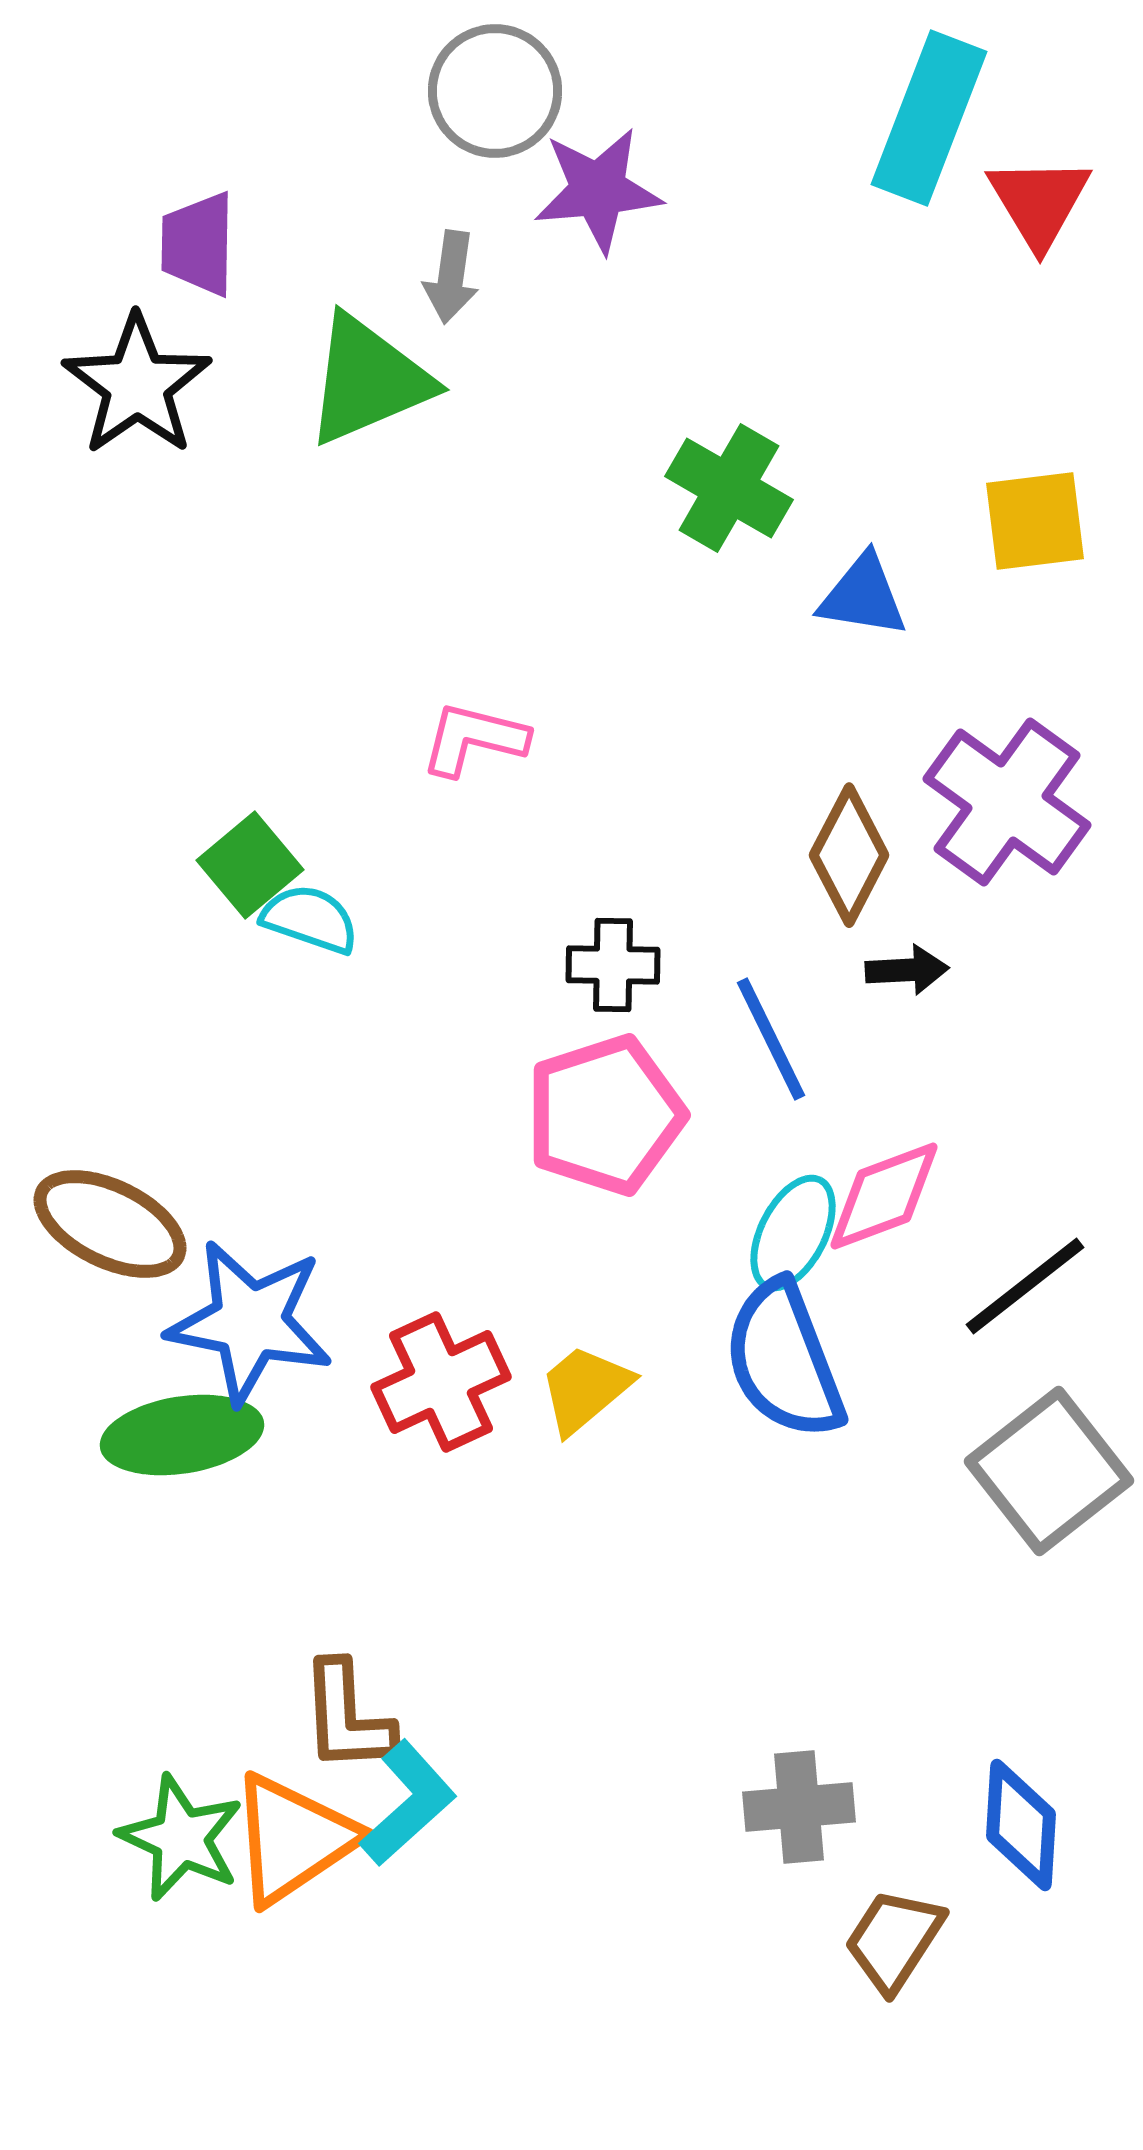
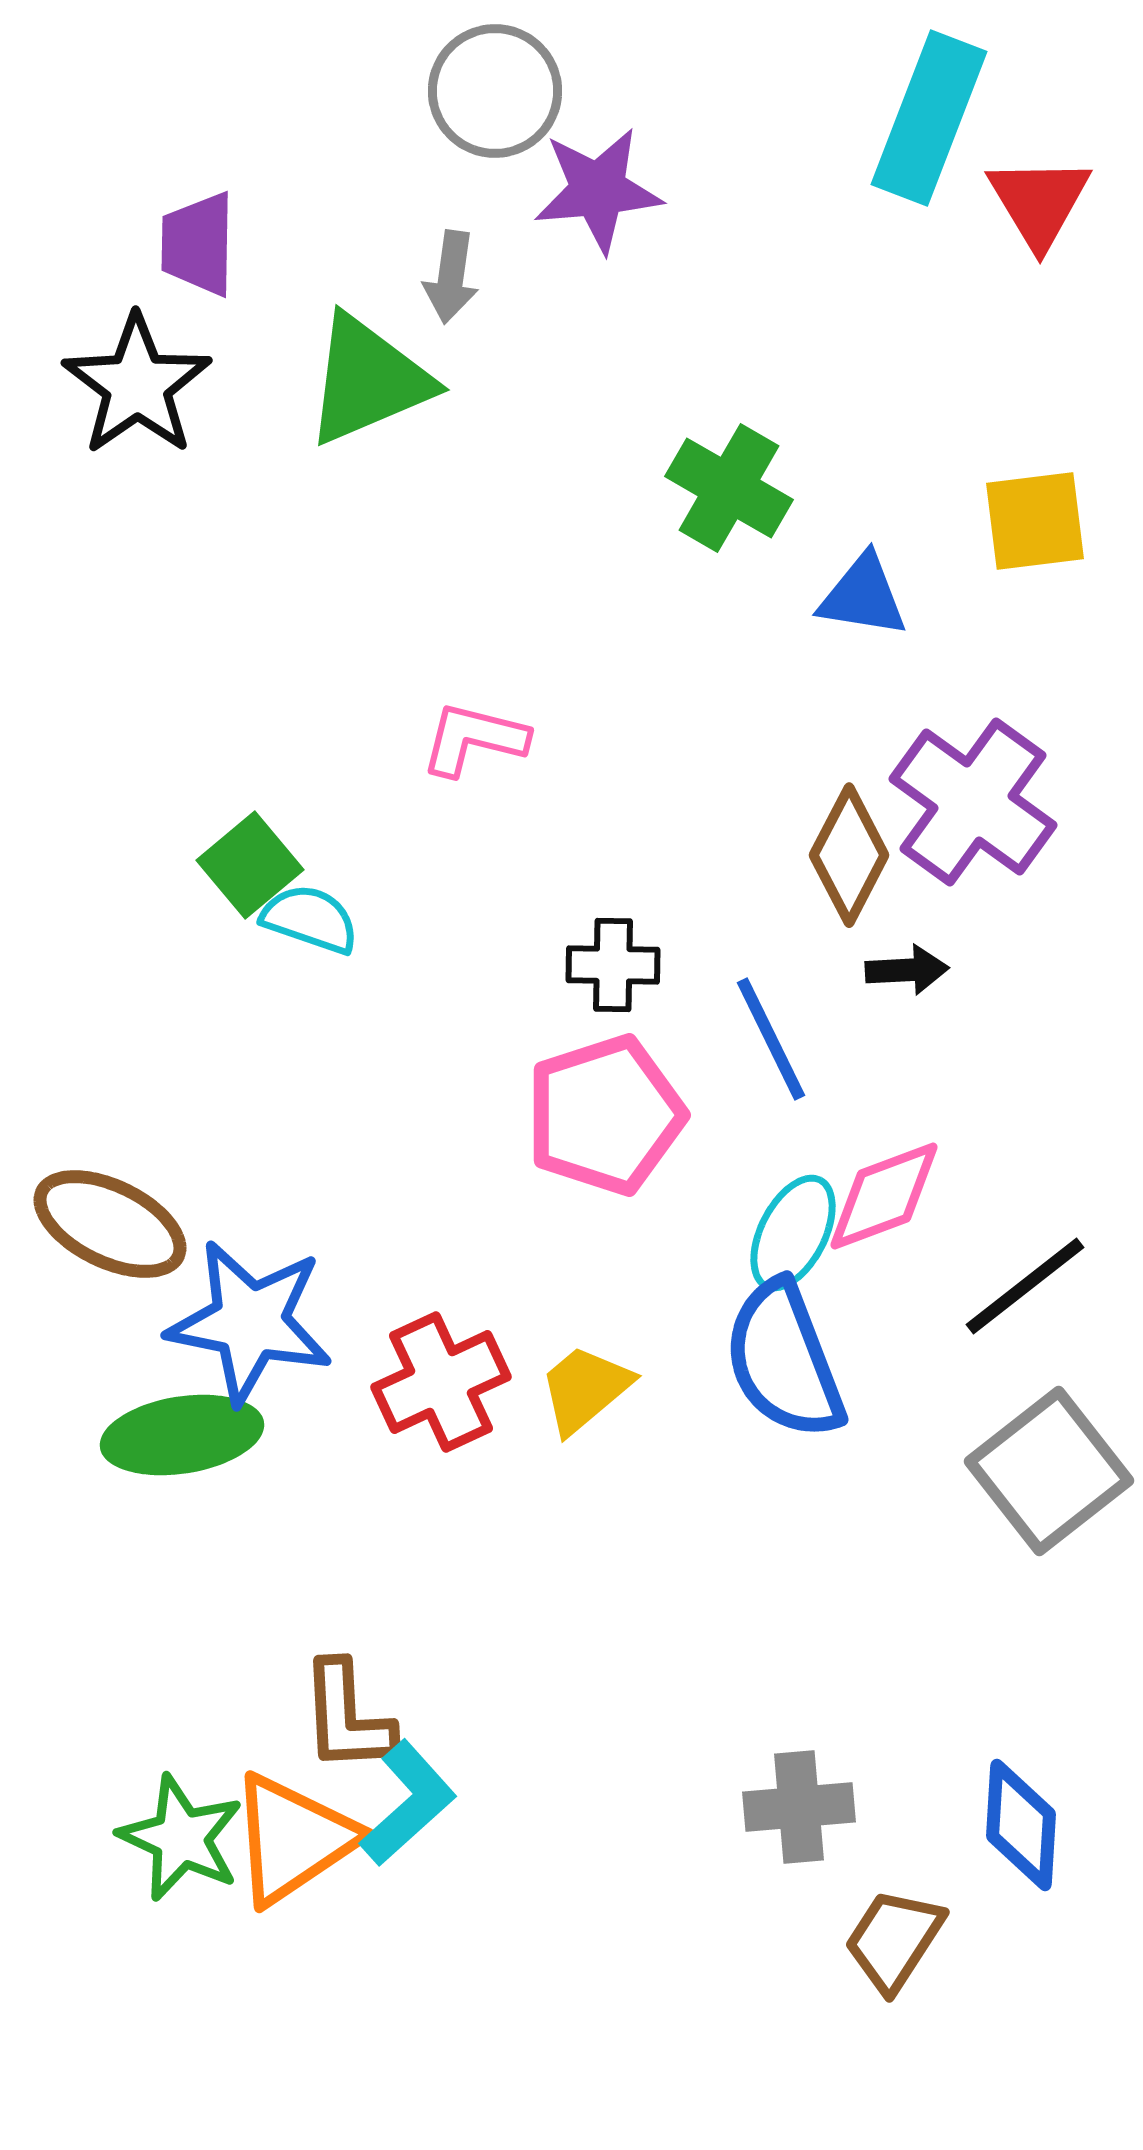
purple cross: moved 34 px left
